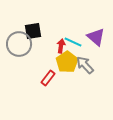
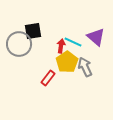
gray arrow: moved 2 px down; rotated 18 degrees clockwise
